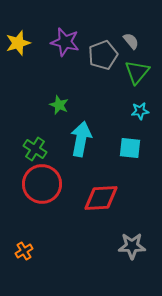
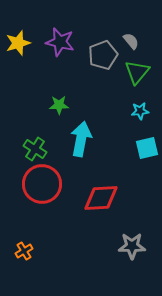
purple star: moved 5 px left
green star: rotated 24 degrees counterclockwise
cyan square: moved 17 px right; rotated 20 degrees counterclockwise
